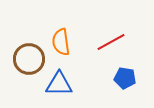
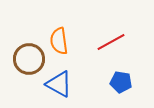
orange semicircle: moved 2 px left, 1 px up
blue pentagon: moved 4 px left, 4 px down
blue triangle: rotated 28 degrees clockwise
